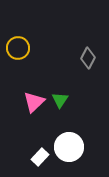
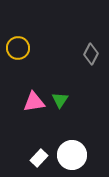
gray diamond: moved 3 px right, 4 px up
pink triangle: rotated 35 degrees clockwise
white circle: moved 3 px right, 8 px down
white rectangle: moved 1 px left, 1 px down
